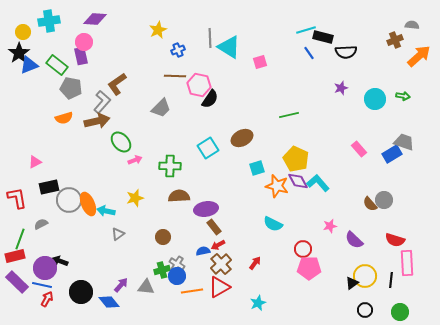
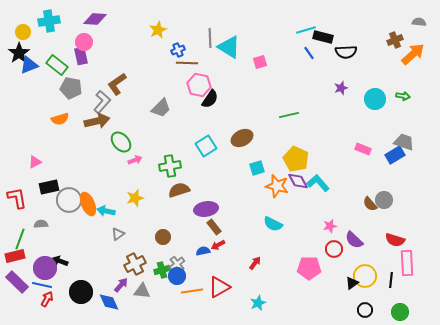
gray semicircle at (412, 25): moved 7 px right, 3 px up
orange arrow at (419, 56): moved 6 px left, 2 px up
brown line at (175, 76): moved 12 px right, 13 px up
orange semicircle at (64, 118): moved 4 px left, 1 px down
cyan square at (208, 148): moved 2 px left, 2 px up
pink rectangle at (359, 149): moved 4 px right; rotated 28 degrees counterclockwise
blue rectangle at (392, 154): moved 3 px right, 1 px down
green cross at (170, 166): rotated 10 degrees counterclockwise
brown semicircle at (179, 196): moved 6 px up; rotated 15 degrees counterclockwise
gray semicircle at (41, 224): rotated 24 degrees clockwise
red circle at (303, 249): moved 31 px right
gray cross at (177, 264): rotated 21 degrees clockwise
brown cross at (221, 264): moved 86 px left; rotated 15 degrees clockwise
gray triangle at (146, 287): moved 4 px left, 4 px down
blue diamond at (109, 302): rotated 15 degrees clockwise
